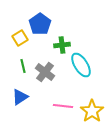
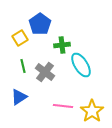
blue triangle: moved 1 px left
